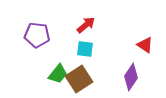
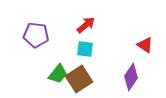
purple pentagon: moved 1 px left
